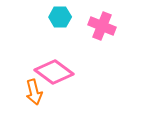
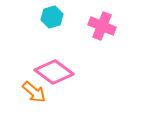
cyan hexagon: moved 8 px left; rotated 15 degrees counterclockwise
orange arrow: rotated 35 degrees counterclockwise
